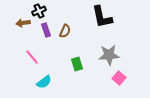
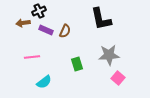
black L-shape: moved 1 px left, 2 px down
purple rectangle: rotated 48 degrees counterclockwise
pink line: rotated 56 degrees counterclockwise
pink square: moved 1 px left
